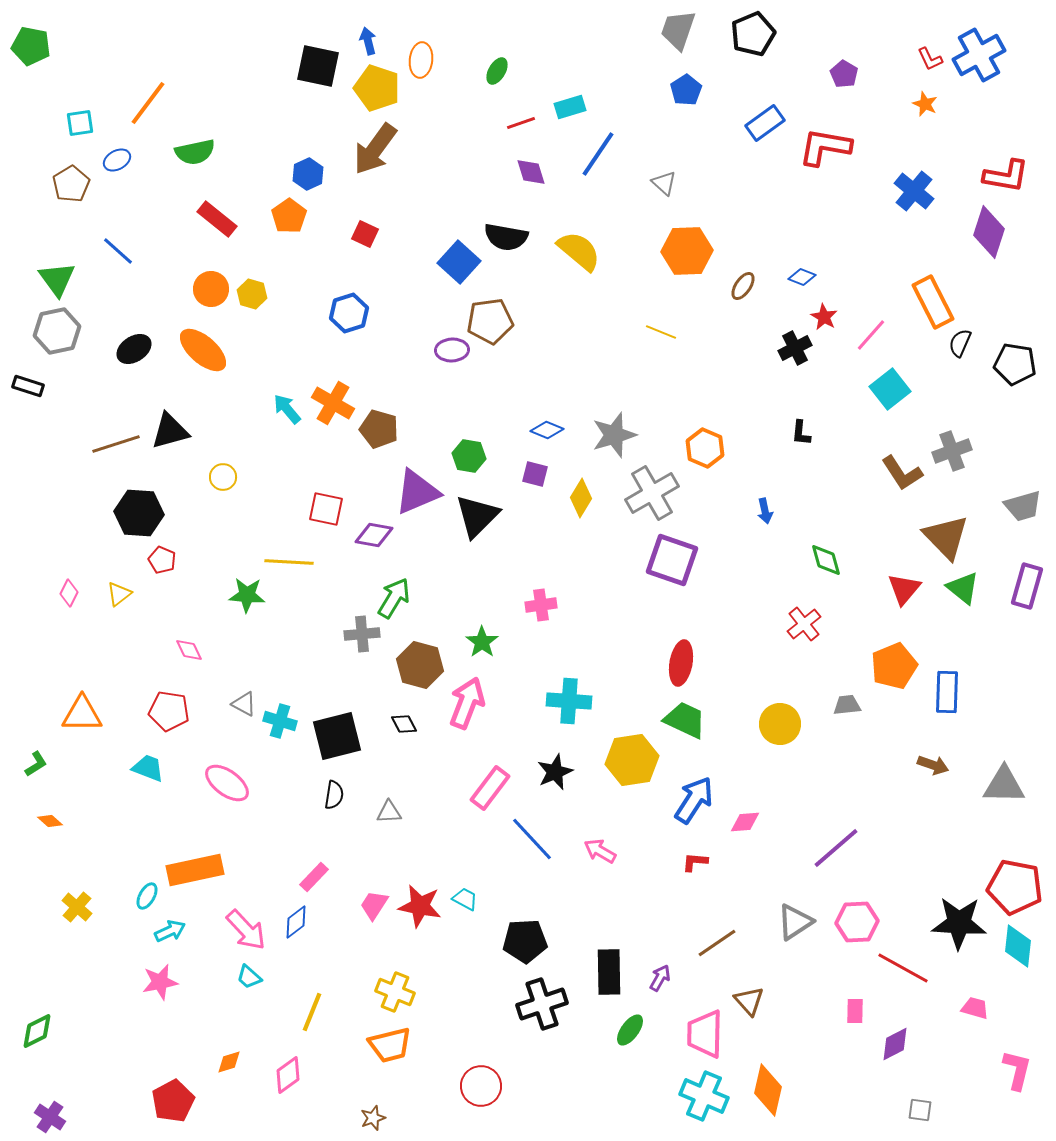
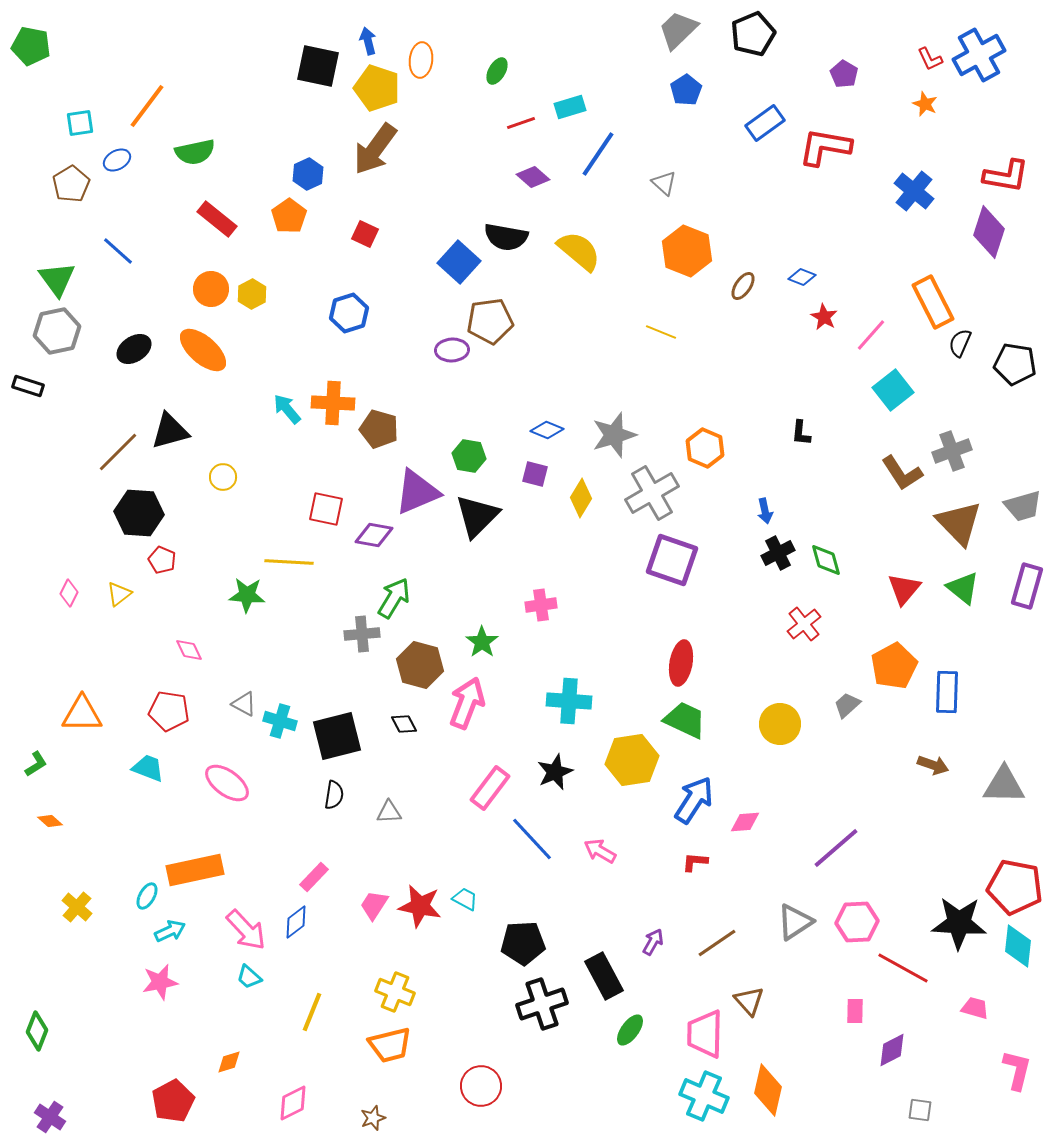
gray trapezoid at (678, 30): rotated 27 degrees clockwise
orange line at (148, 103): moved 1 px left, 3 px down
purple diamond at (531, 172): moved 2 px right, 5 px down; rotated 32 degrees counterclockwise
orange hexagon at (687, 251): rotated 24 degrees clockwise
yellow hexagon at (252, 294): rotated 16 degrees clockwise
black cross at (795, 348): moved 17 px left, 205 px down
cyan square at (890, 389): moved 3 px right, 1 px down
orange cross at (333, 403): rotated 27 degrees counterclockwise
brown line at (116, 444): moved 2 px right, 8 px down; rotated 27 degrees counterclockwise
brown triangle at (946, 537): moved 13 px right, 14 px up
orange pentagon at (894, 666): rotated 6 degrees counterclockwise
gray trapezoid at (847, 705): rotated 36 degrees counterclockwise
black pentagon at (525, 941): moved 2 px left, 2 px down
black rectangle at (609, 972): moved 5 px left, 4 px down; rotated 27 degrees counterclockwise
purple arrow at (660, 978): moved 7 px left, 36 px up
green diamond at (37, 1031): rotated 42 degrees counterclockwise
purple diamond at (895, 1044): moved 3 px left, 6 px down
pink diamond at (288, 1075): moved 5 px right, 28 px down; rotated 9 degrees clockwise
